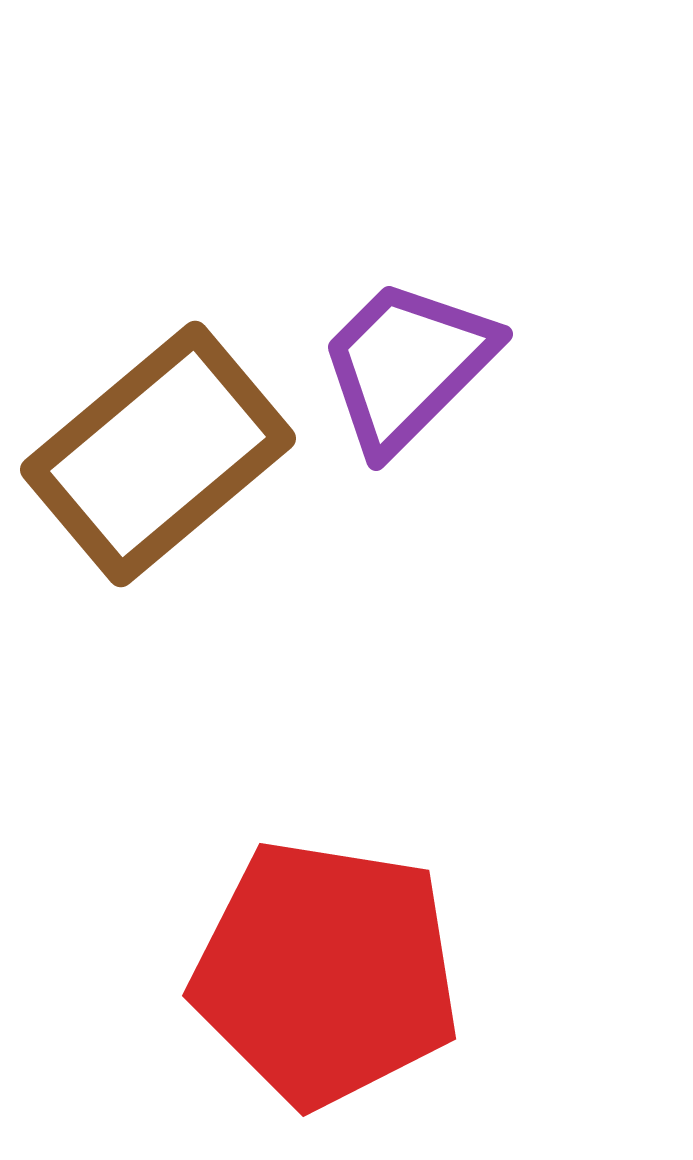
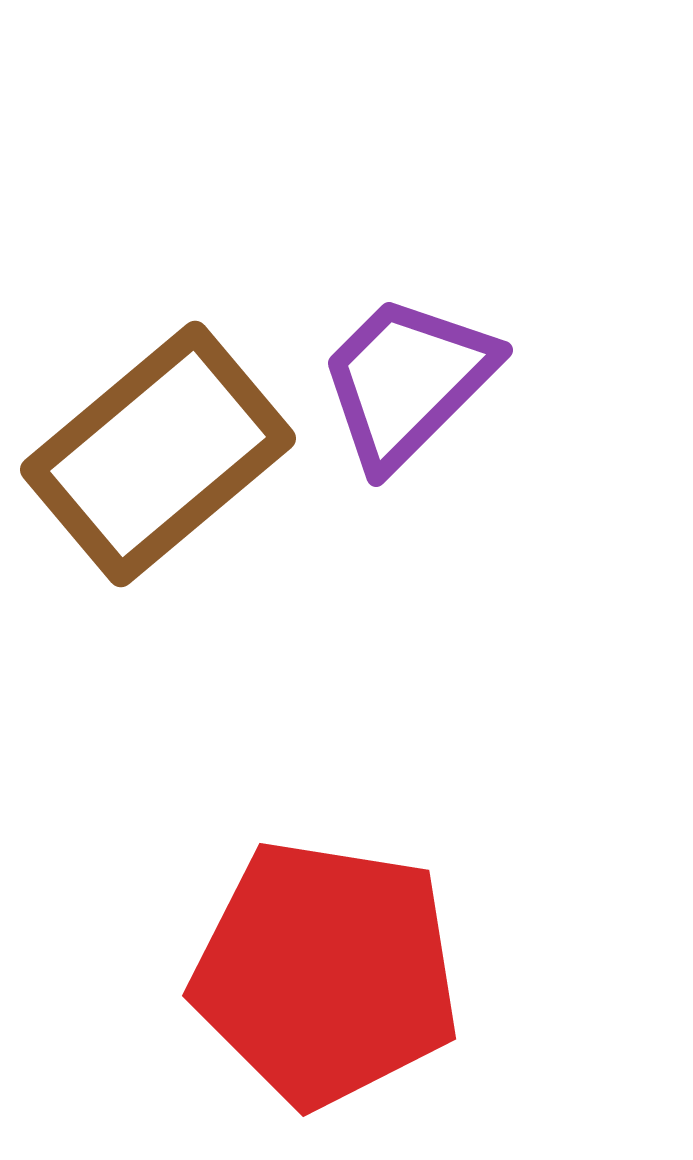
purple trapezoid: moved 16 px down
